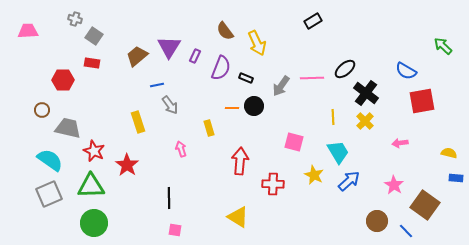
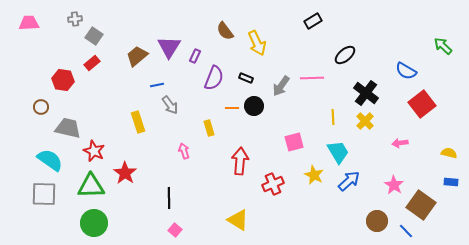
gray cross at (75, 19): rotated 24 degrees counterclockwise
pink trapezoid at (28, 31): moved 1 px right, 8 px up
red rectangle at (92, 63): rotated 49 degrees counterclockwise
purple semicircle at (221, 68): moved 7 px left, 10 px down
black ellipse at (345, 69): moved 14 px up
red hexagon at (63, 80): rotated 10 degrees clockwise
red square at (422, 101): moved 3 px down; rotated 28 degrees counterclockwise
brown circle at (42, 110): moved 1 px left, 3 px up
pink square at (294, 142): rotated 30 degrees counterclockwise
pink arrow at (181, 149): moved 3 px right, 2 px down
red star at (127, 165): moved 2 px left, 8 px down
blue rectangle at (456, 178): moved 5 px left, 4 px down
red cross at (273, 184): rotated 25 degrees counterclockwise
gray square at (49, 194): moved 5 px left; rotated 24 degrees clockwise
brown square at (425, 205): moved 4 px left
yellow triangle at (238, 217): moved 3 px down
pink square at (175, 230): rotated 32 degrees clockwise
